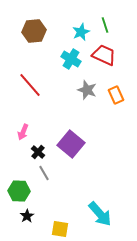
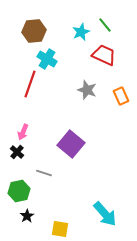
green line: rotated 21 degrees counterclockwise
cyan cross: moved 24 px left
red line: moved 1 px up; rotated 60 degrees clockwise
orange rectangle: moved 5 px right, 1 px down
black cross: moved 21 px left
gray line: rotated 42 degrees counterclockwise
green hexagon: rotated 15 degrees counterclockwise
cyan arrow: moved 5 px right
